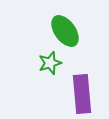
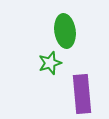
green ellipse: rotated 28 degrees clockwise
